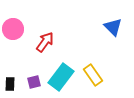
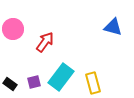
blue triangle: rotated 30 degrees counterclockwise
yellow rectangle: moved 8 px down; rotated 20 degrees clockwise
black rectangle: rotated 56 degrees counterclockwise
